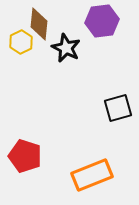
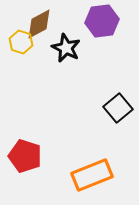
brown diamond: rotated 56 degrees clockwise
yellow hexagon: rotated 15 degrees counterclockwise
black square: rotated 24 degrees counterclockwise
